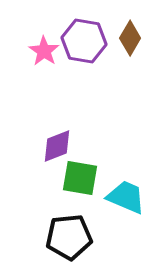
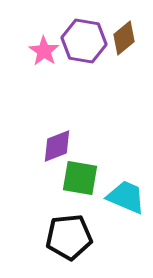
brown diamond: moved 6 px left; rotated 20 degrees clockwise
